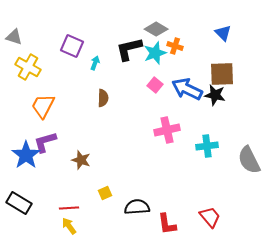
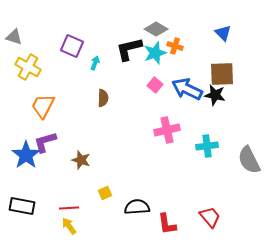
black rectangle: moved 3 px right, 3 px down; rotated 20 degrees counterclockwise
